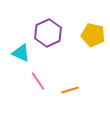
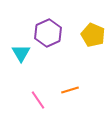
yellow pentagon: rotated 10 degrees clockwise
cyan triangle: rotated 36 degrees clockwise
pink line: moved 19 px down
